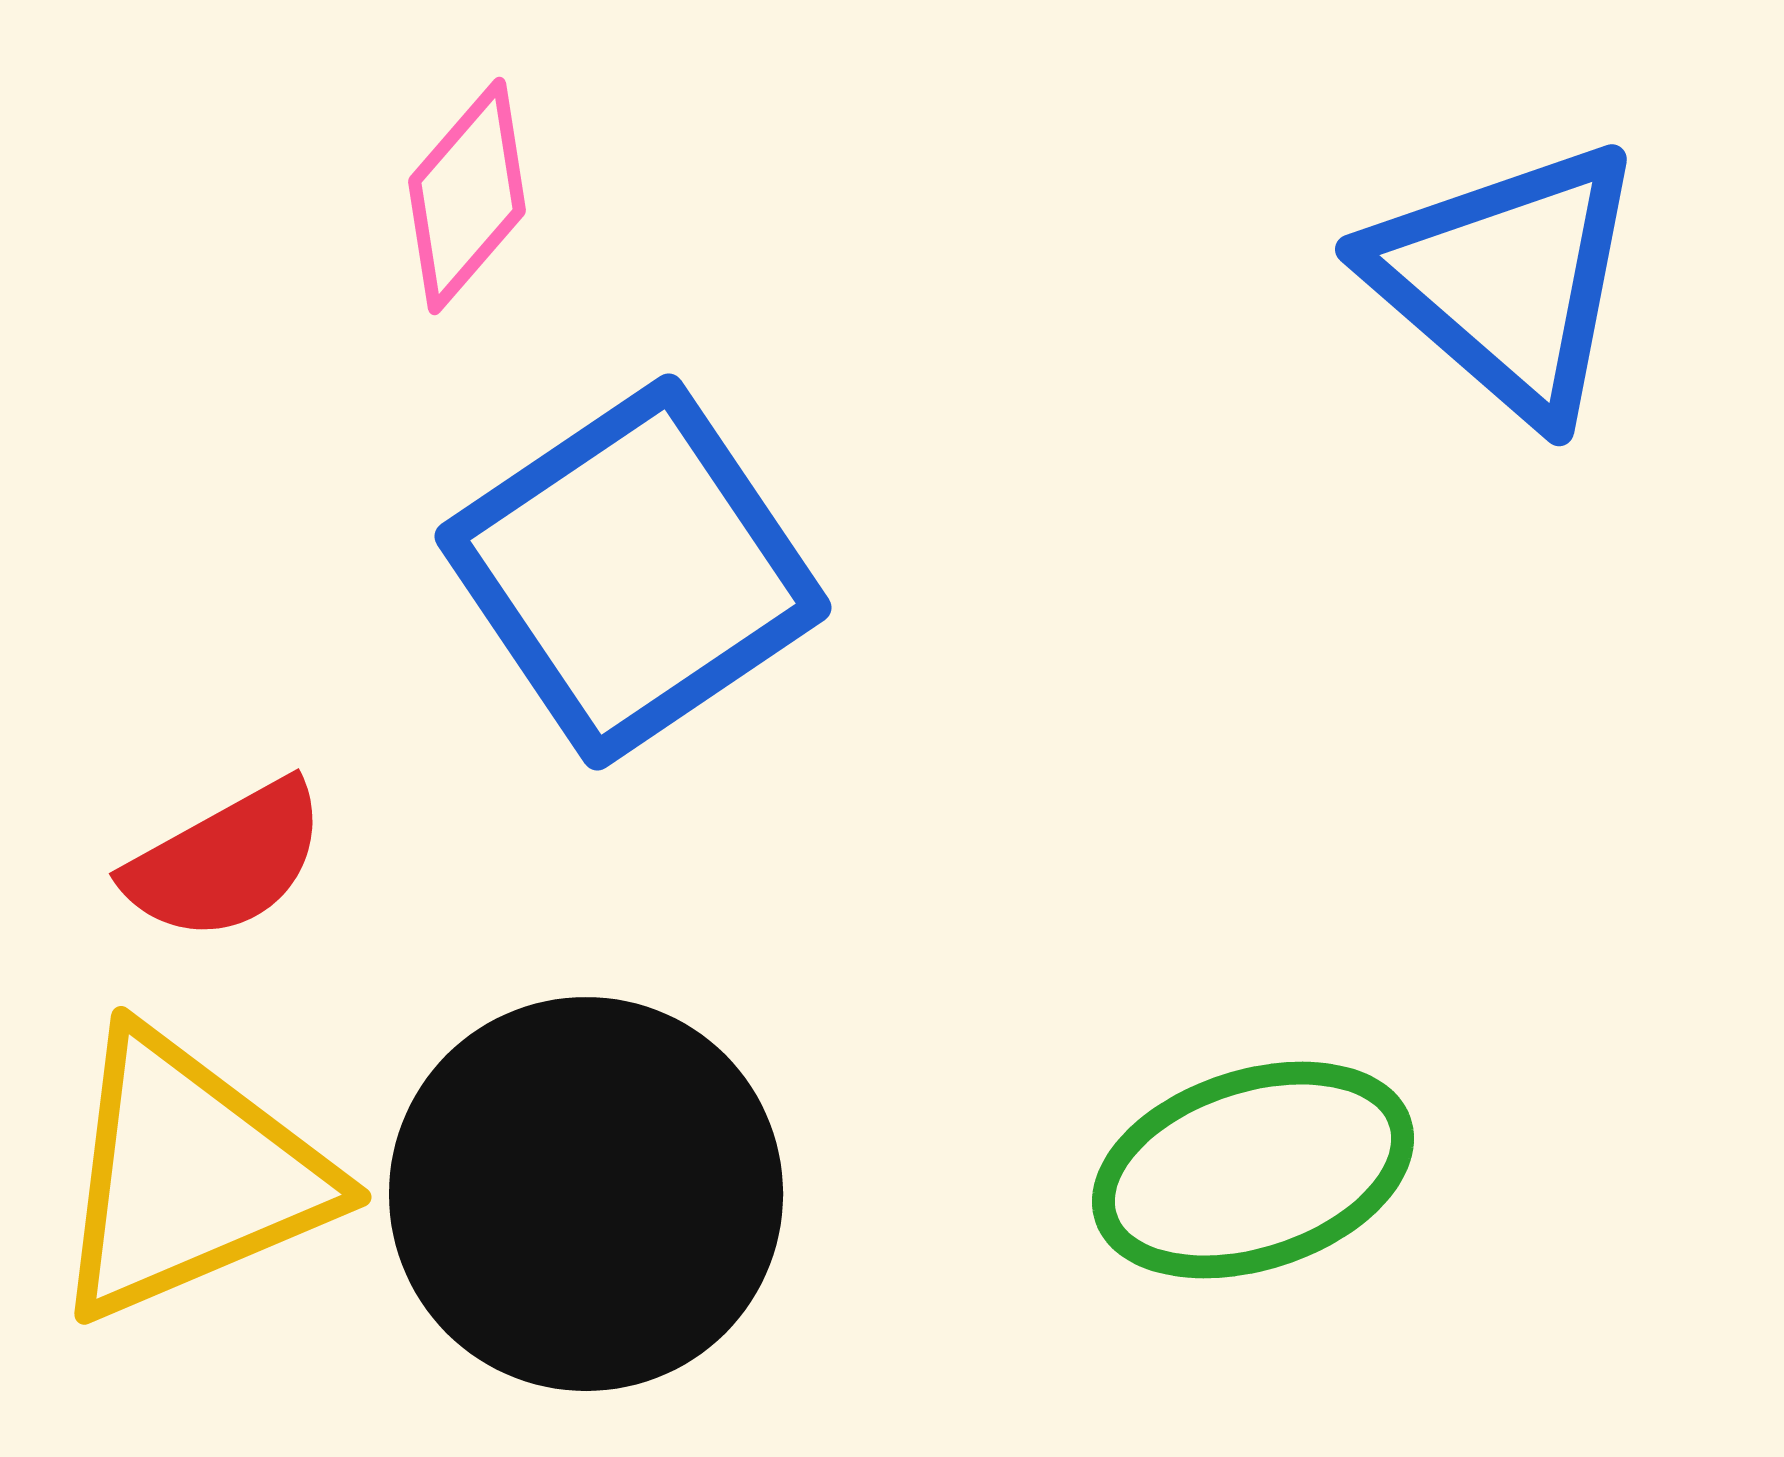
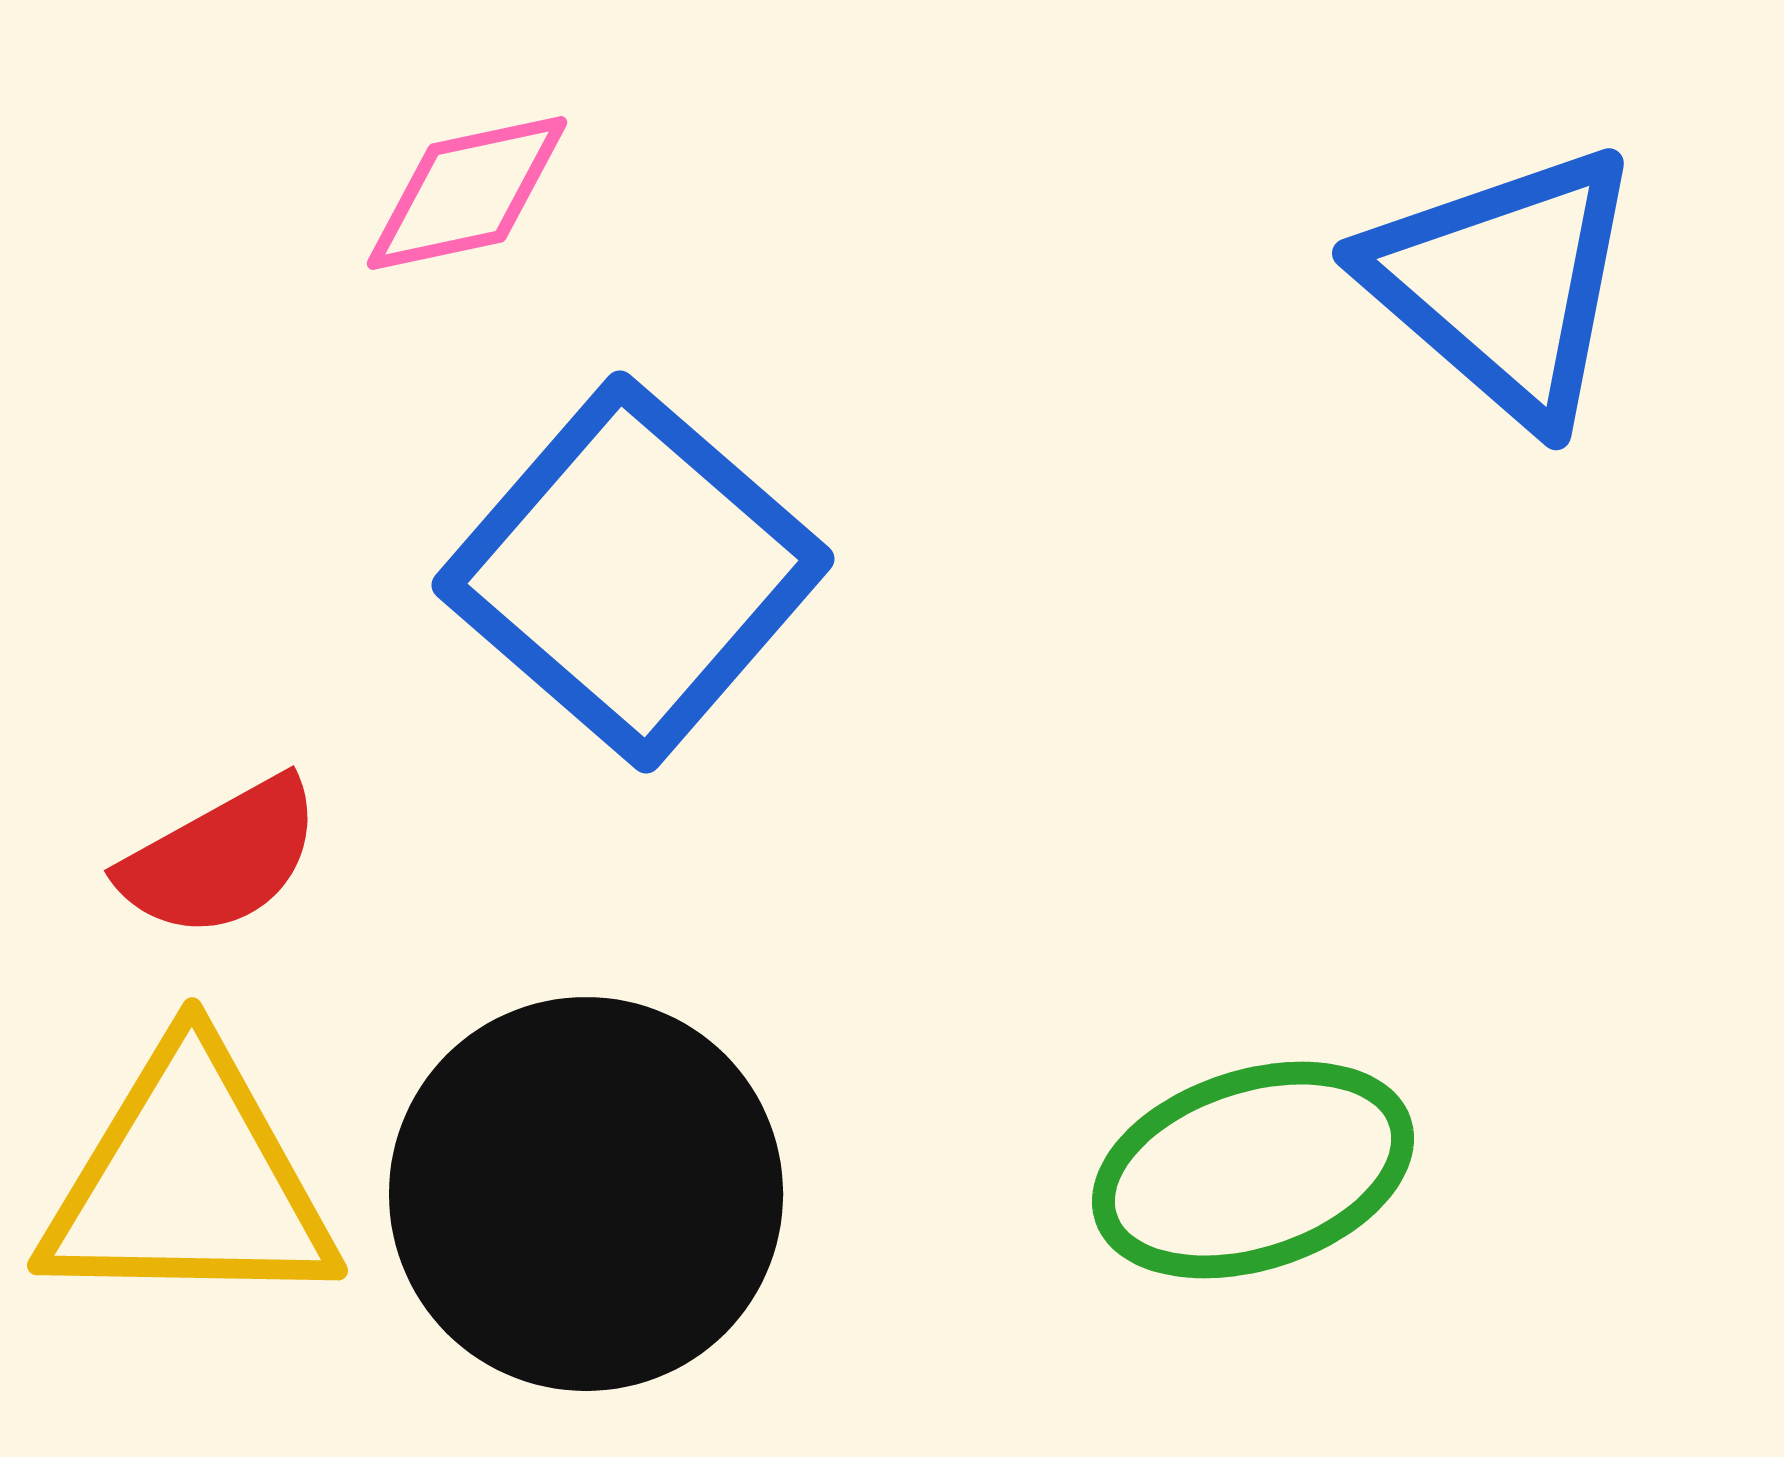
pink diamond: moved 3 px up; rotated 37 degrees clockwise
blue triangle: moved 3 px left, 4 px down
blue square: rotated 15 degrees counterclockwise
red semicircle: moved 5 px left, 3 px up
yellow triangle: moved 5 px down; rotated 24 degrees clockwise
